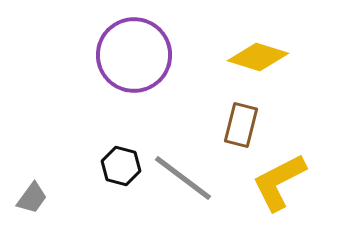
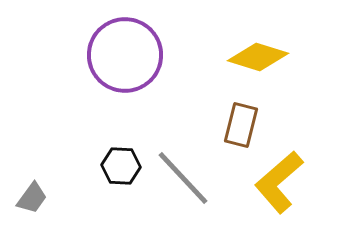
purple circle: moved 9 px left
black hexagon: rotated 12 degrees counterclockwise
gray line: rotated 10 degrees clockwise
yellow L-shape: rotated 14 degrees counterclockwise
